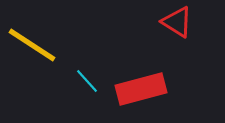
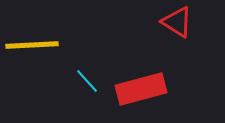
yellow line: rotated 36 degrees counterclockwise
